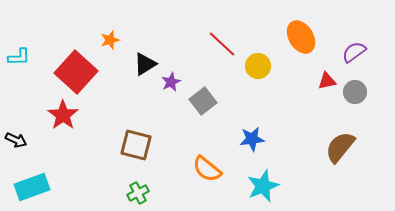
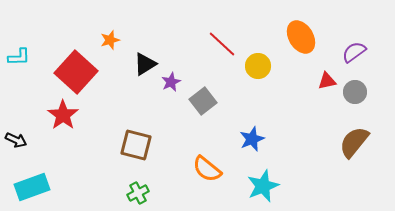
blue star: rotated 15 degrees counterclockwise
brown semicircle: moved 14 px right, 5 px up
